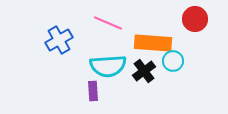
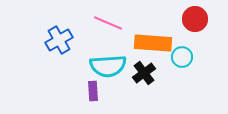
cyan circle: moved 9 px right, 4 px up
black cross: moved 2 px down
